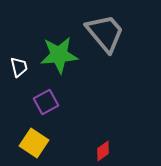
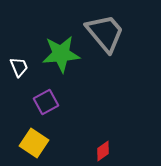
green star: moved 2 px right, 1 px up
white trapezoid: rotated 10 degrees counterclockwise
